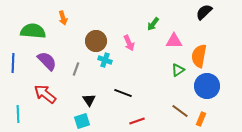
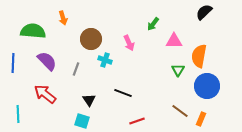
brown circle: moved 5 px left, 2 px up
green triangle: rotated 24 degrees counterclockwise
cyan square: rotated 35 degrees clockwise
